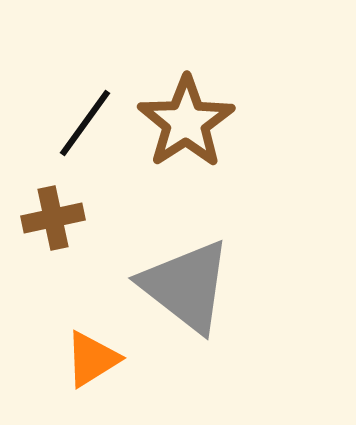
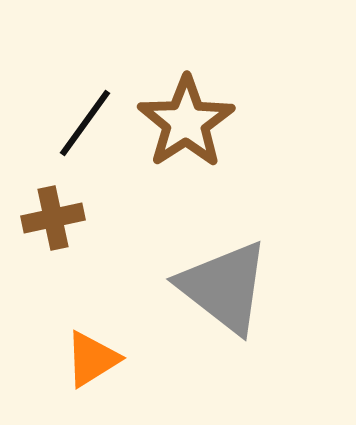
gray triangle: moved 38 px right, 1 px down
